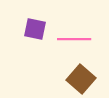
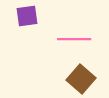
purple square: moved 8 px left, 13 px up; rotated 20 degrees counterclockwise
